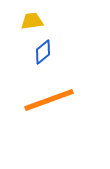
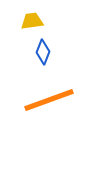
blue diamond: rotated 30 degrees counterclockwise
